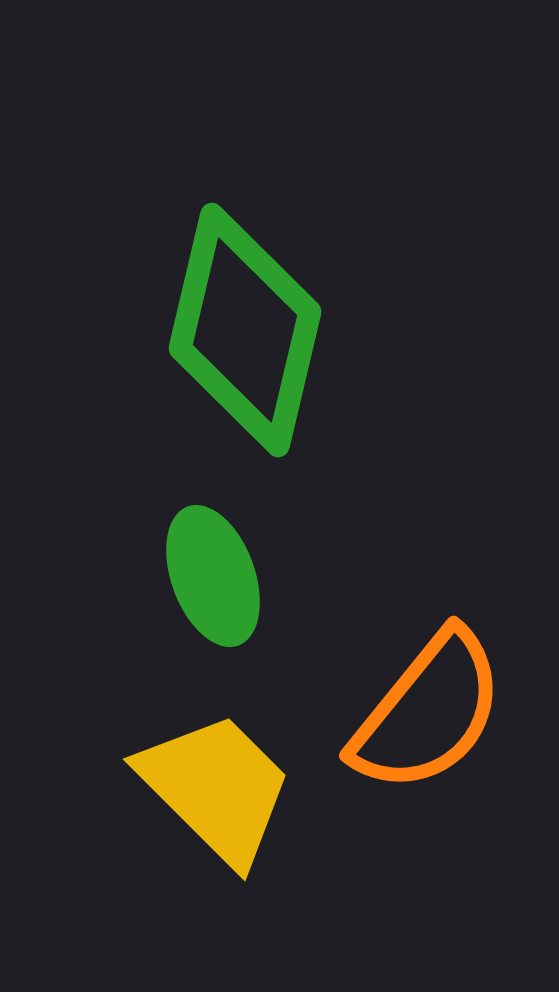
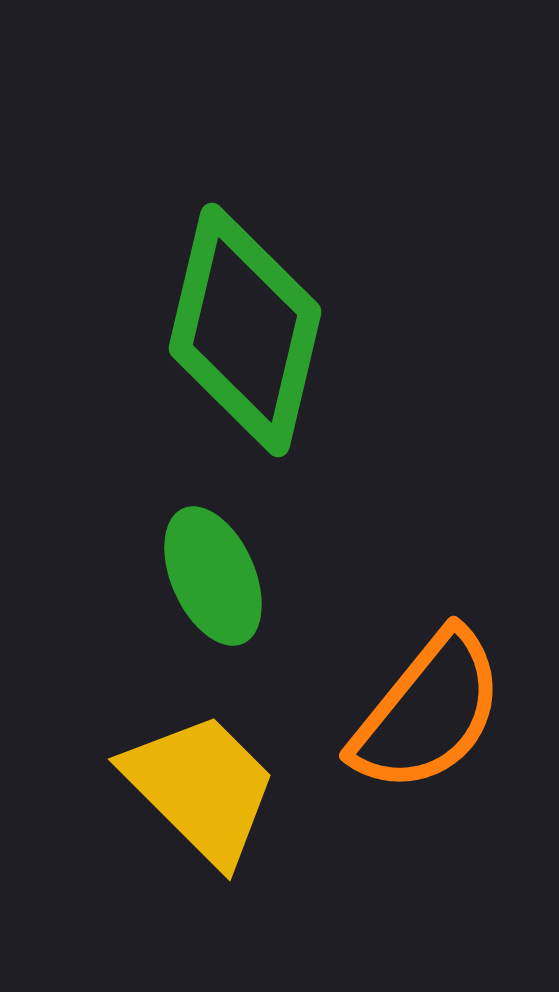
green ellipse: rotated 4 degrees counterclockwise
yellow trapezoid: moved 15 px left
